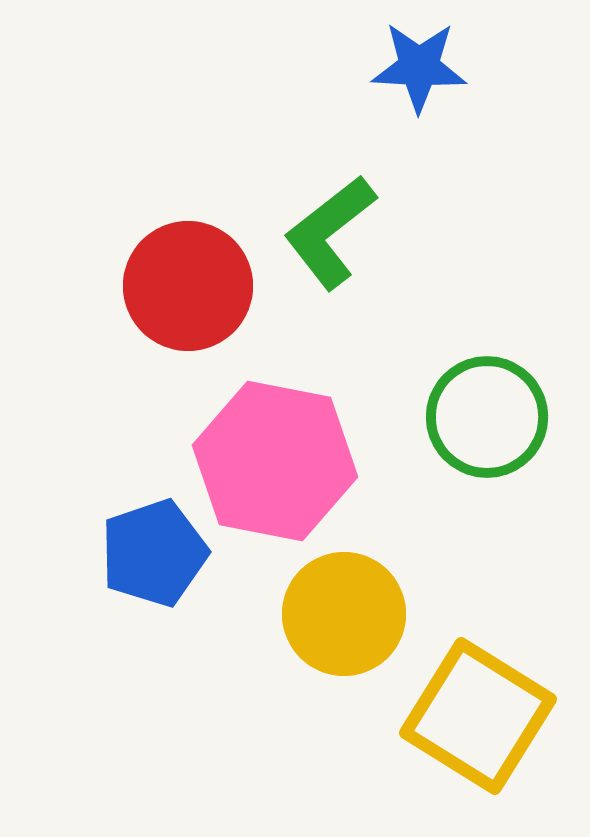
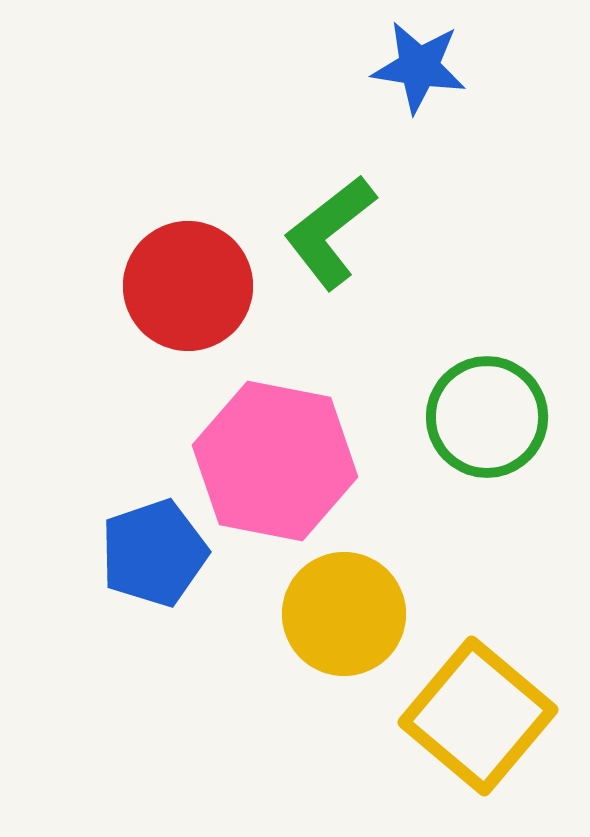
blue star: rotated 6 degrees clockwise
yellow square: rotated 8 degrees clockwise
